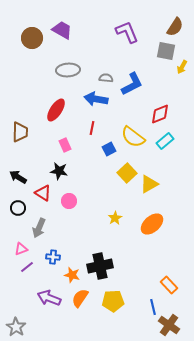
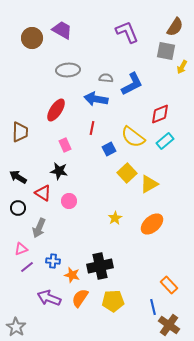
blue cross: moved 4 px down
